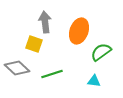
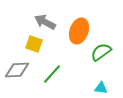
gray arrow: rotated 55 degrees counterclockwise
gray diamond: moved 2 px down; rotated 45 degrees counterclockwise
green line: rotated 30 degrees counterclockwise
cyan triangle: moved 7 px right, 7 px down
